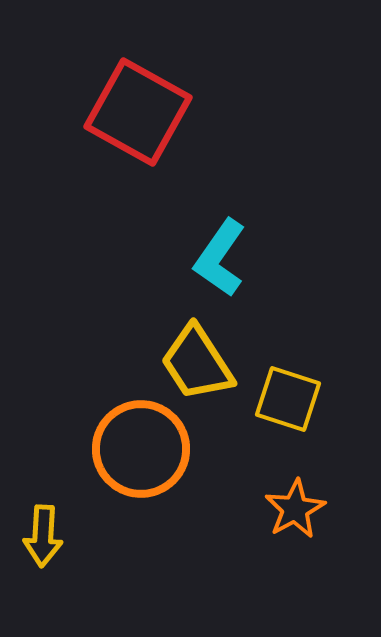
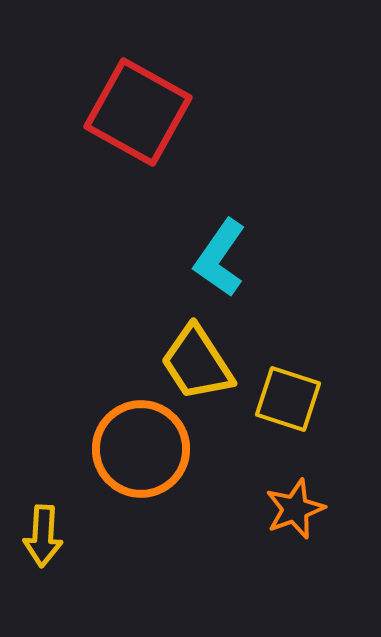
orange star: rotated 8 degrees clockwise
